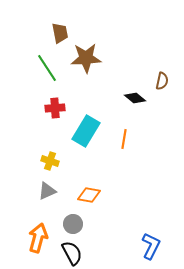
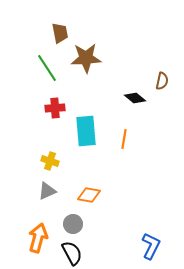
cyan rectangle: rotated 36 degrees counterclockwise
